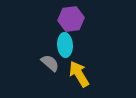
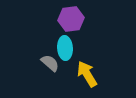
cyan ellipse: moved 3 px down
yellow arrow: moved 8 px right
